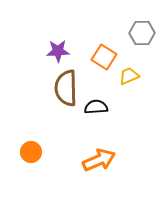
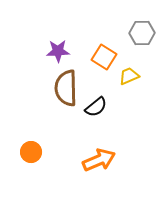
black semicircle: rotated 145 degrees clockwise
